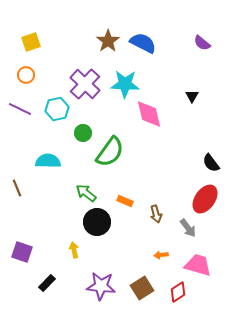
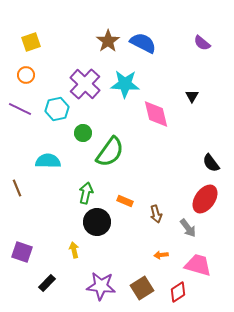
pink diamond: moved 7 px right
green arrow: rotated 65 degrees clockwise
